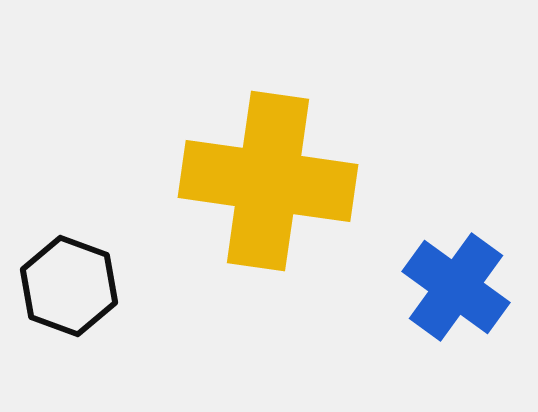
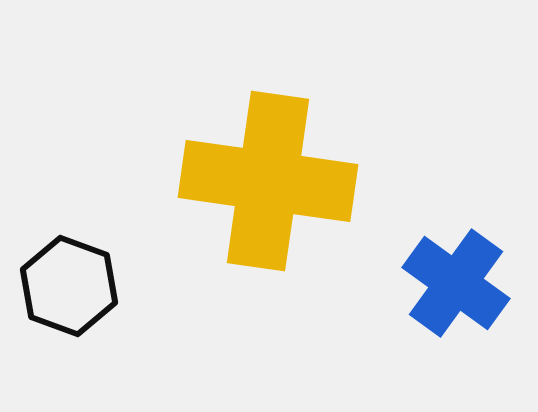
blue cross: moved 4 px up
